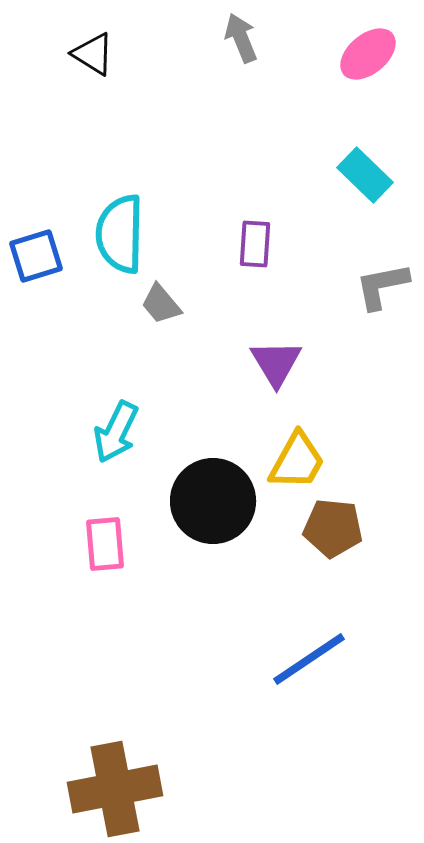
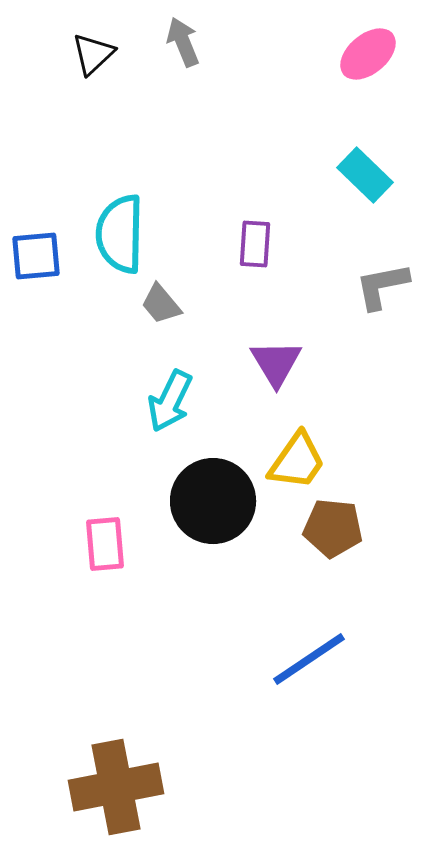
gray arrow: moved 58 px left, 4 px down
black triangle: rotated 45 degrees clockwise
blue square: rotated 12 degrees clockwise
cyan arrow: moved 54 px right, 31 px up
yellow trapezoid: rotated 6 degrees clockwise
brown cross: moved 1 px right, 2 px up
